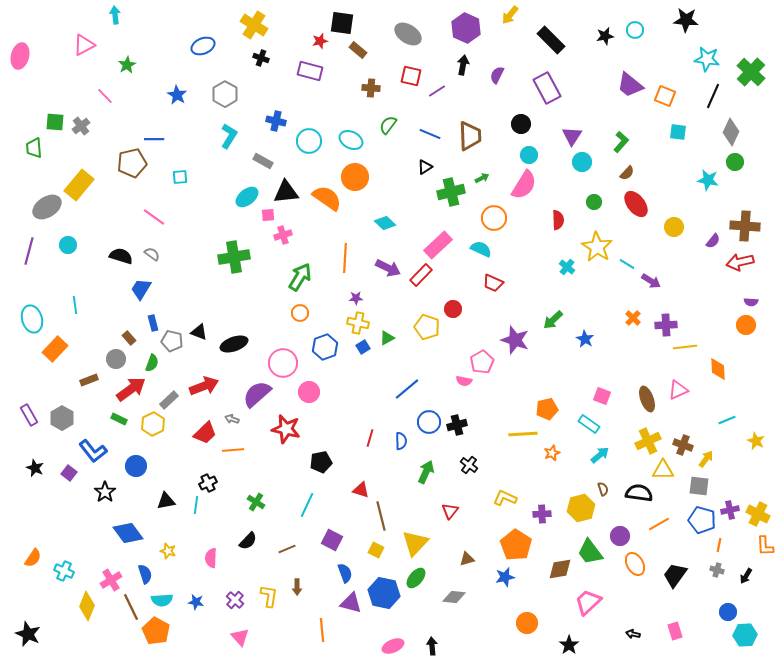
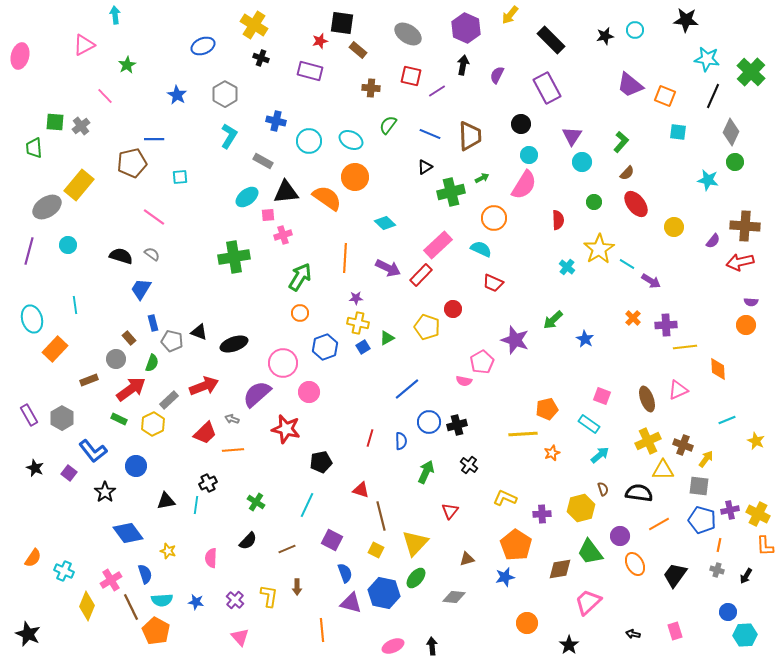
yellow star at (597, 247): moved 2 px right, 2 px down; rotated 8 degrees clockwise
